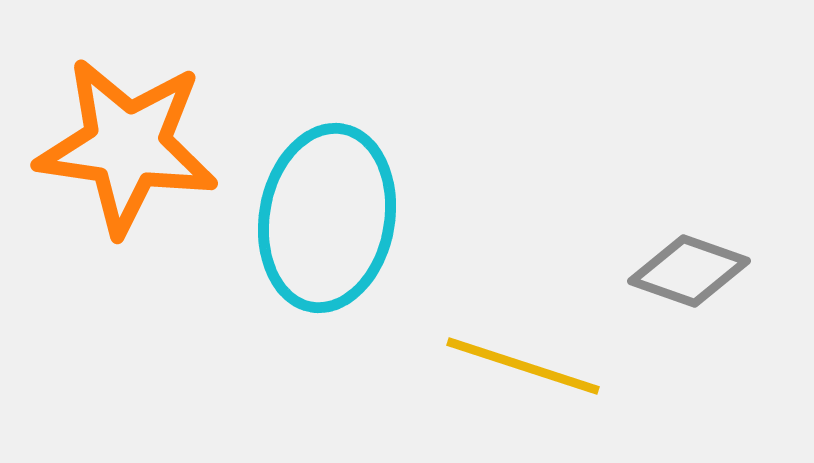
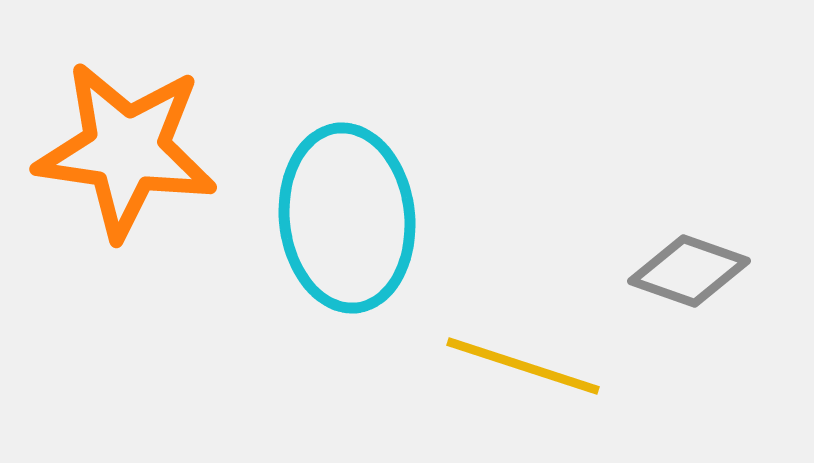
orange star: moved 1 px left, 4 px down
cyan ellipse: moved 20 px right; rotated 16 degrees counterclockwise
